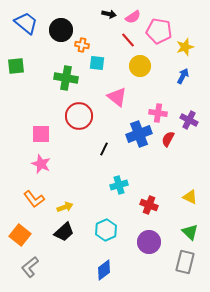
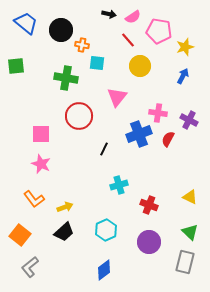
pink triangle: rotated 30 degrees clockwise
